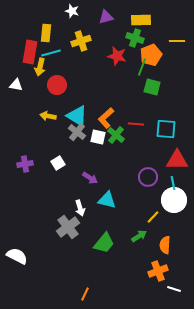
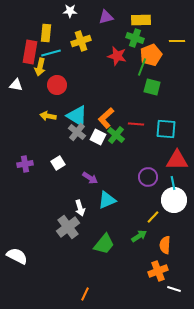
white star at (72, 11): moved 2 px left; rotated 16 degrees counterclockwise
white square at (98, 137): rotated 14 degrees clockwise
cyan triangle at (107, 200): rotated 36 degrees counterclockwise
green trapezoid at (104, 243): moved 1 px down
